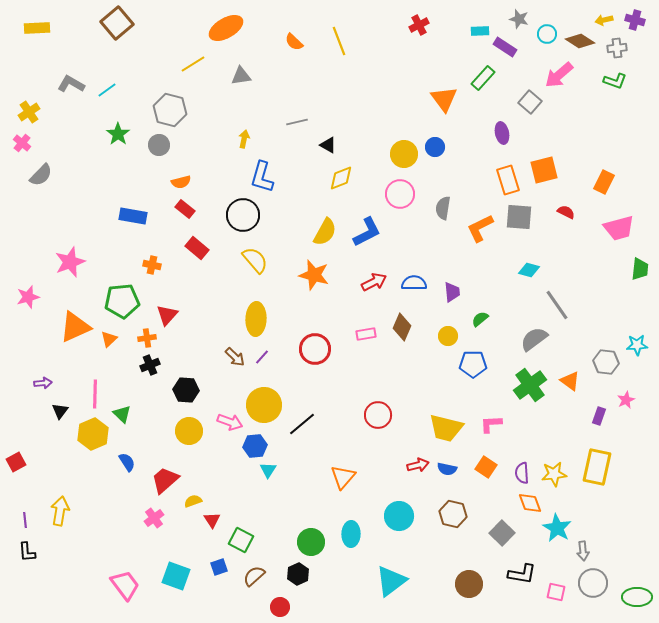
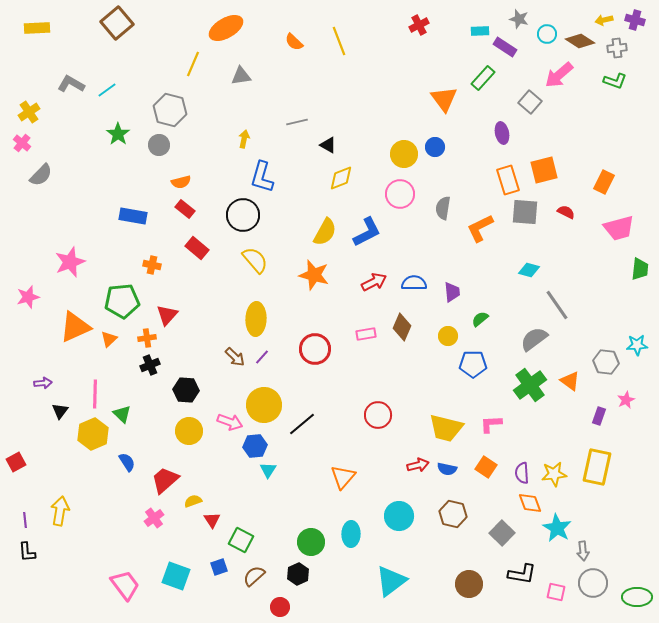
yellow line at (193, 64): rotated 35 degrees counterclockwise
gray square at (519, 217): moved 6 px right, 5 px up
